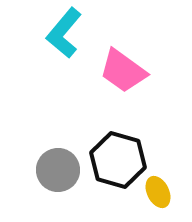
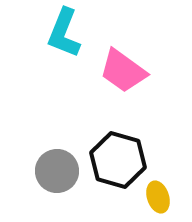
cyan L-shape: rotated 18 degrees counterclockwise
gray circle: moved 1 px left, 1 px down
yellow ellipse: moved 5 px down; rotated 8 degrees clockwise
